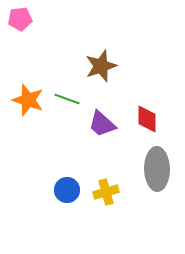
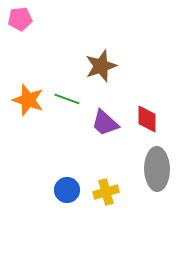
purple trapezoid: moved 3 px right, 1 px up
